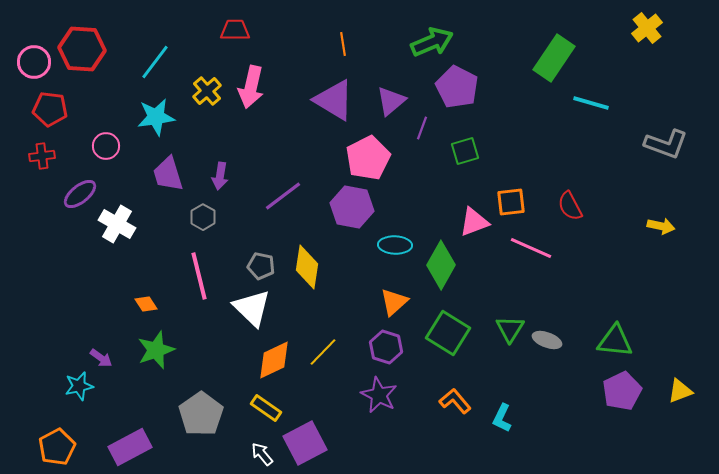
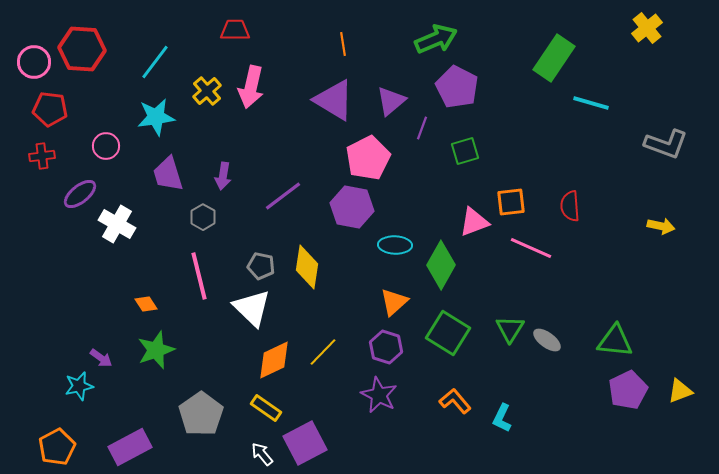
green arrow at (432, 42): moved 4 px right, 3 px up
purple arrow at (220, 176): moved 3 px right
red semicircle at (570, 206): rotated 24 degrees clockwise
gray ellipse at (547, 340): rotated 16 degrees clockwise
purple pentagon at (622, 391): moved 6 px right, 1 px up
